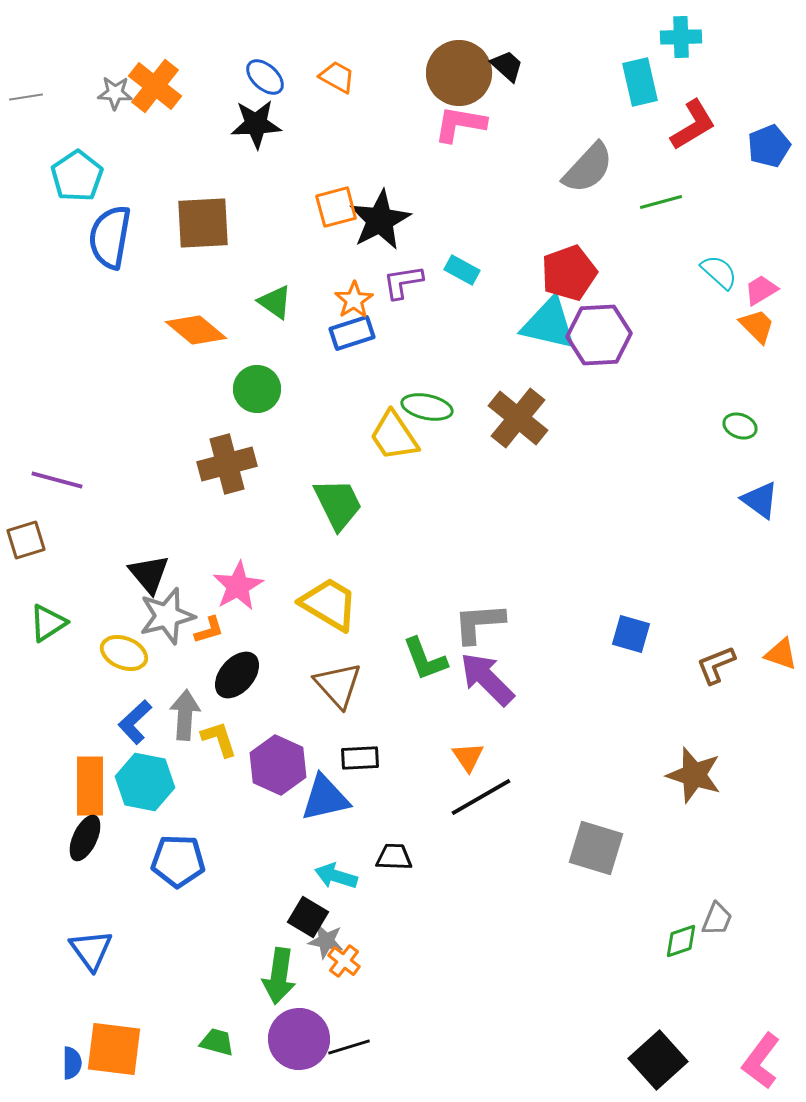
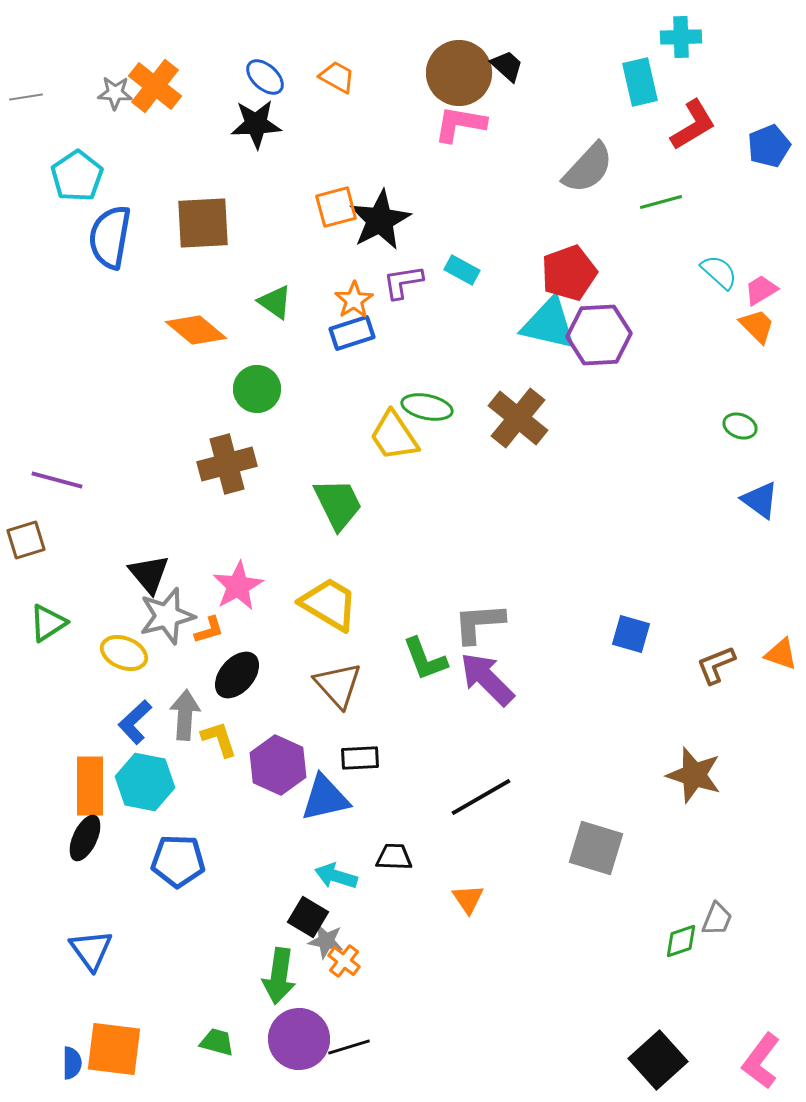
orange triangle at (468, 757): moved 142 px down
